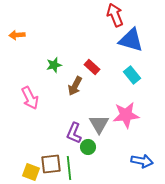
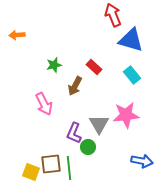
red arrow: moved 2 px left
red rectangle: moved 2 px right
pink arrow: moved 14 px right, 6 px down
